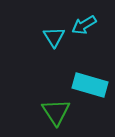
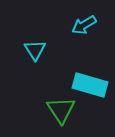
cyan triangle: moved 19 px left, 13 px down
green triangle: moved 5 px right, 2 px up
